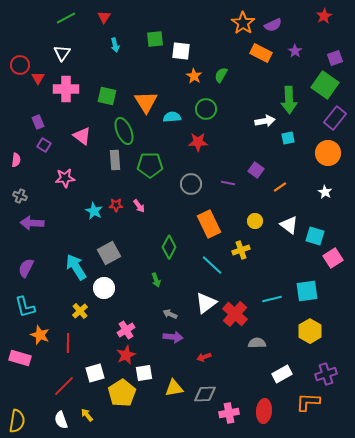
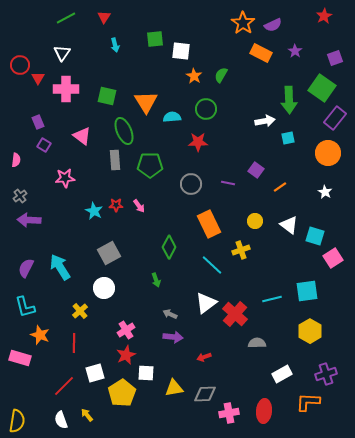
green square at (325, 85): moved 3 px left, 3 px down
gray cross at (20, 196): rotated 32 degrees clockwise
purple arrow at (32, 223): moved 3 px left, 3 px up
cyan arrow at (76, 267): moved 16 px left
red line at (68, 343): moved 6 px right
white square at (144, 373): moved 2 px right; rotated 12 degrees clockwise
